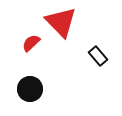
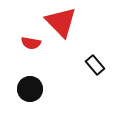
red semicircle: rotated 126 degrees counterclockwise
black rectangle: moved 3 px left, 9 px down
